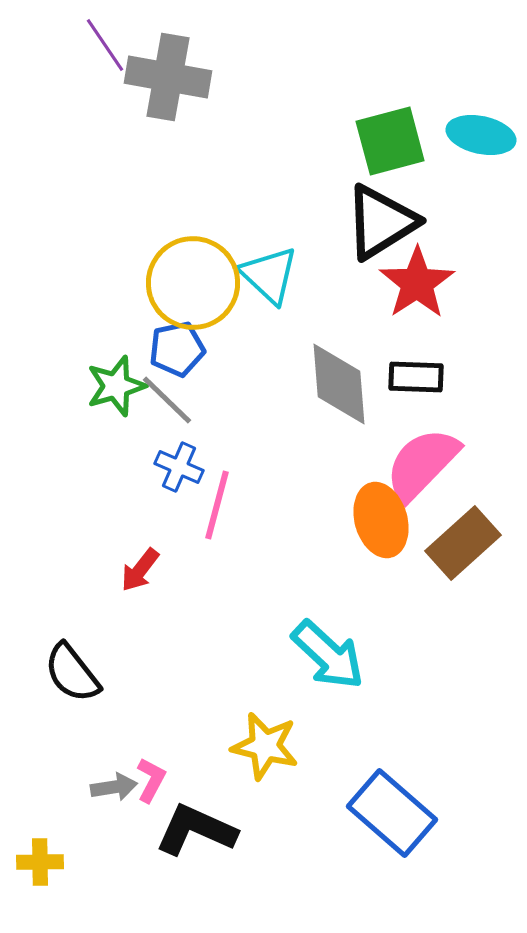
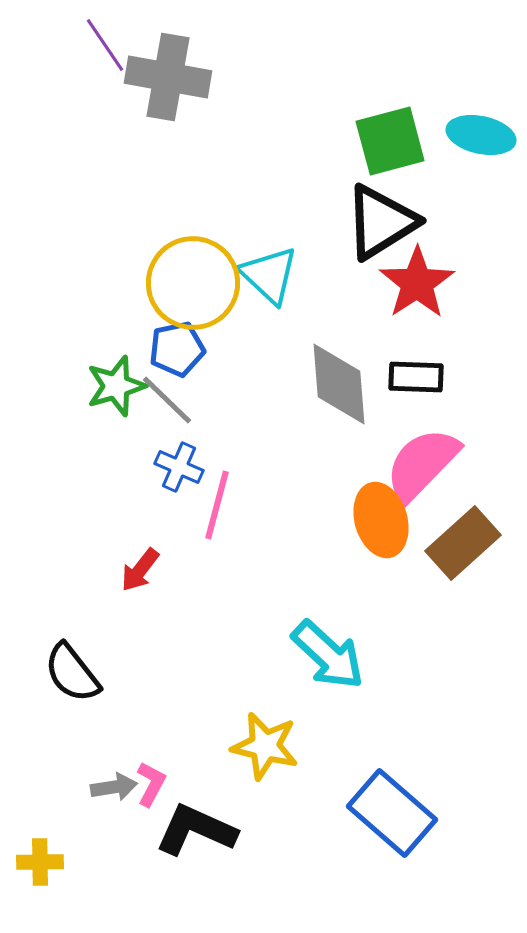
pink L-shape: moved 4 px down
